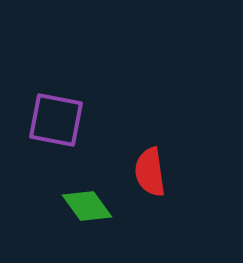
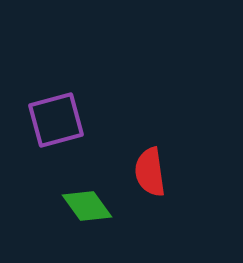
purple square: rotated 26 degrees counterclockwise
